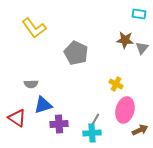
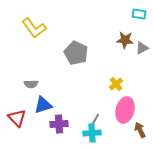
gray triangle: rotated 24 degrees clockwise
yellow cross: rotated 24 degrees clockwise
red triangle: rotated 12 degrees clockwise
brown arrow: rotated 91 degrees counterclockwise
